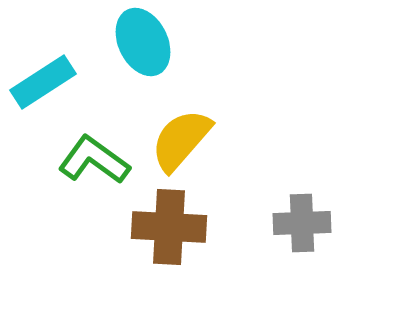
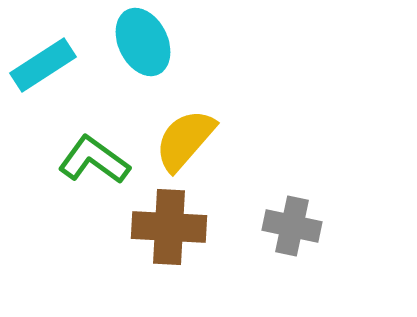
cyan rectangle: moved 17 px up
yellow semicircle: moved 4 px right
gray cross: moved 10 px left, 3 px down; rotated 14 degrees clockwise
